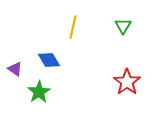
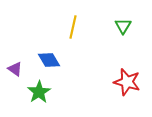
red star: rotated 20 degrees counterclockwise
